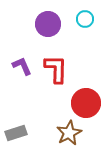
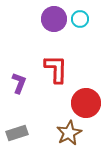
cyan circle: moved 5 px left
purple circle: moved 6 px right, 5 px up
purple L-shape: moved 3 px left, 17 px down; rotated 45 degrees clockwise
gray rectangle: moved 1 px right
